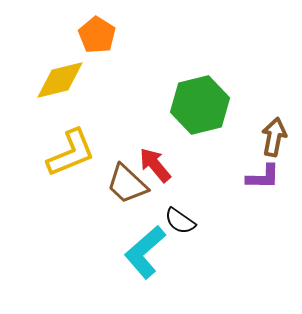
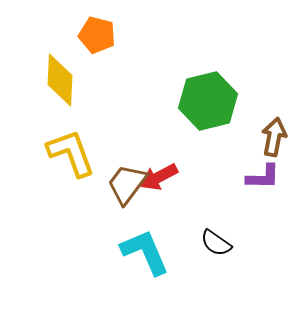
orange pentagon: rotated 18 degrees counterclockwise
yellow diamond: rotated 74 degrees counterclockwise
green hexagon: moved 8 px right, 4 px up
yellow L-shape: rotated 88 degrees counterclockwise
red arrow: moved 4 px right, 12 px down; rotated 78 degrees counterclockwise
brown trapezoid: rotated 84 degrees clockwise
black semicircle: moved 36 px right, 22 px down
cyan L-shape: rotated 108 degrees clockwise
